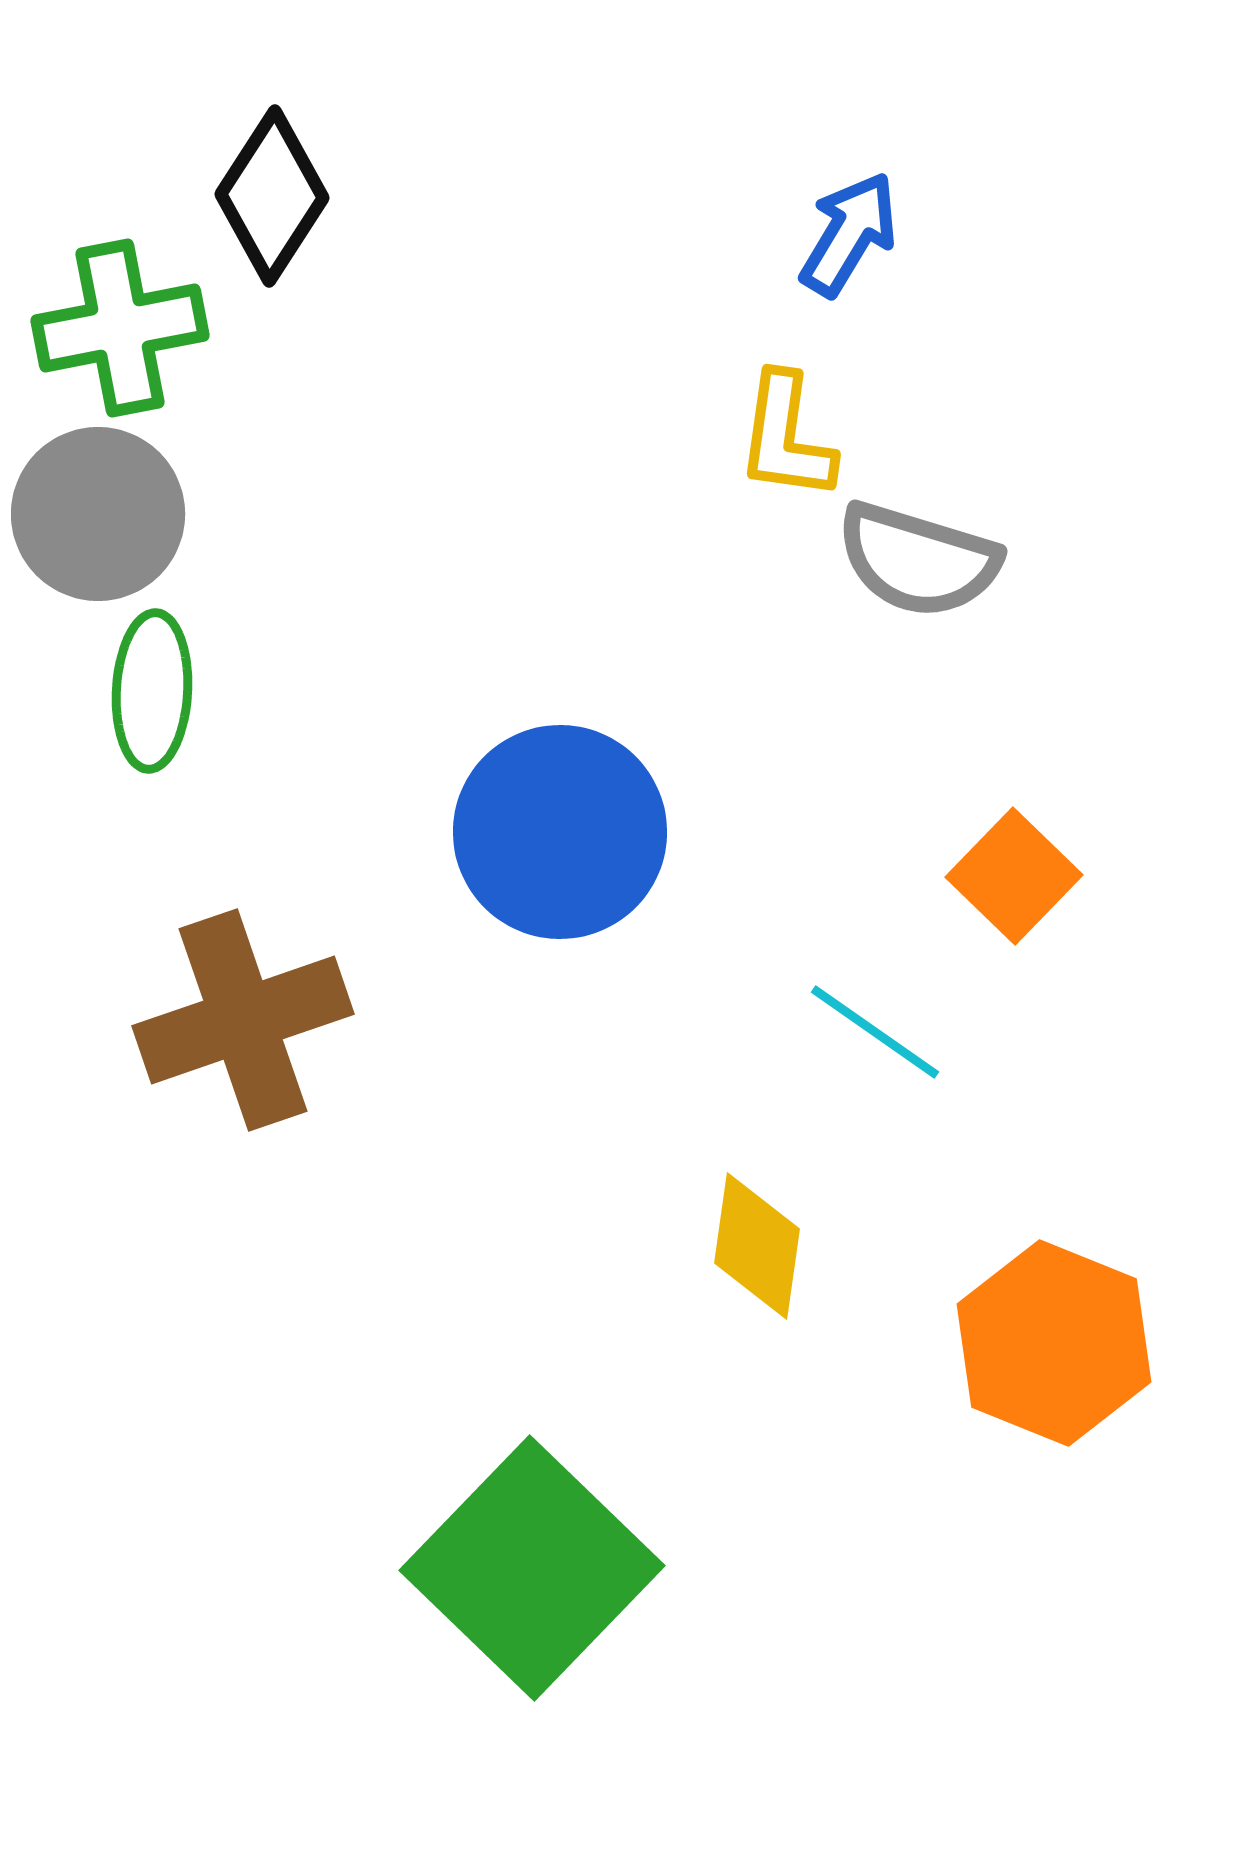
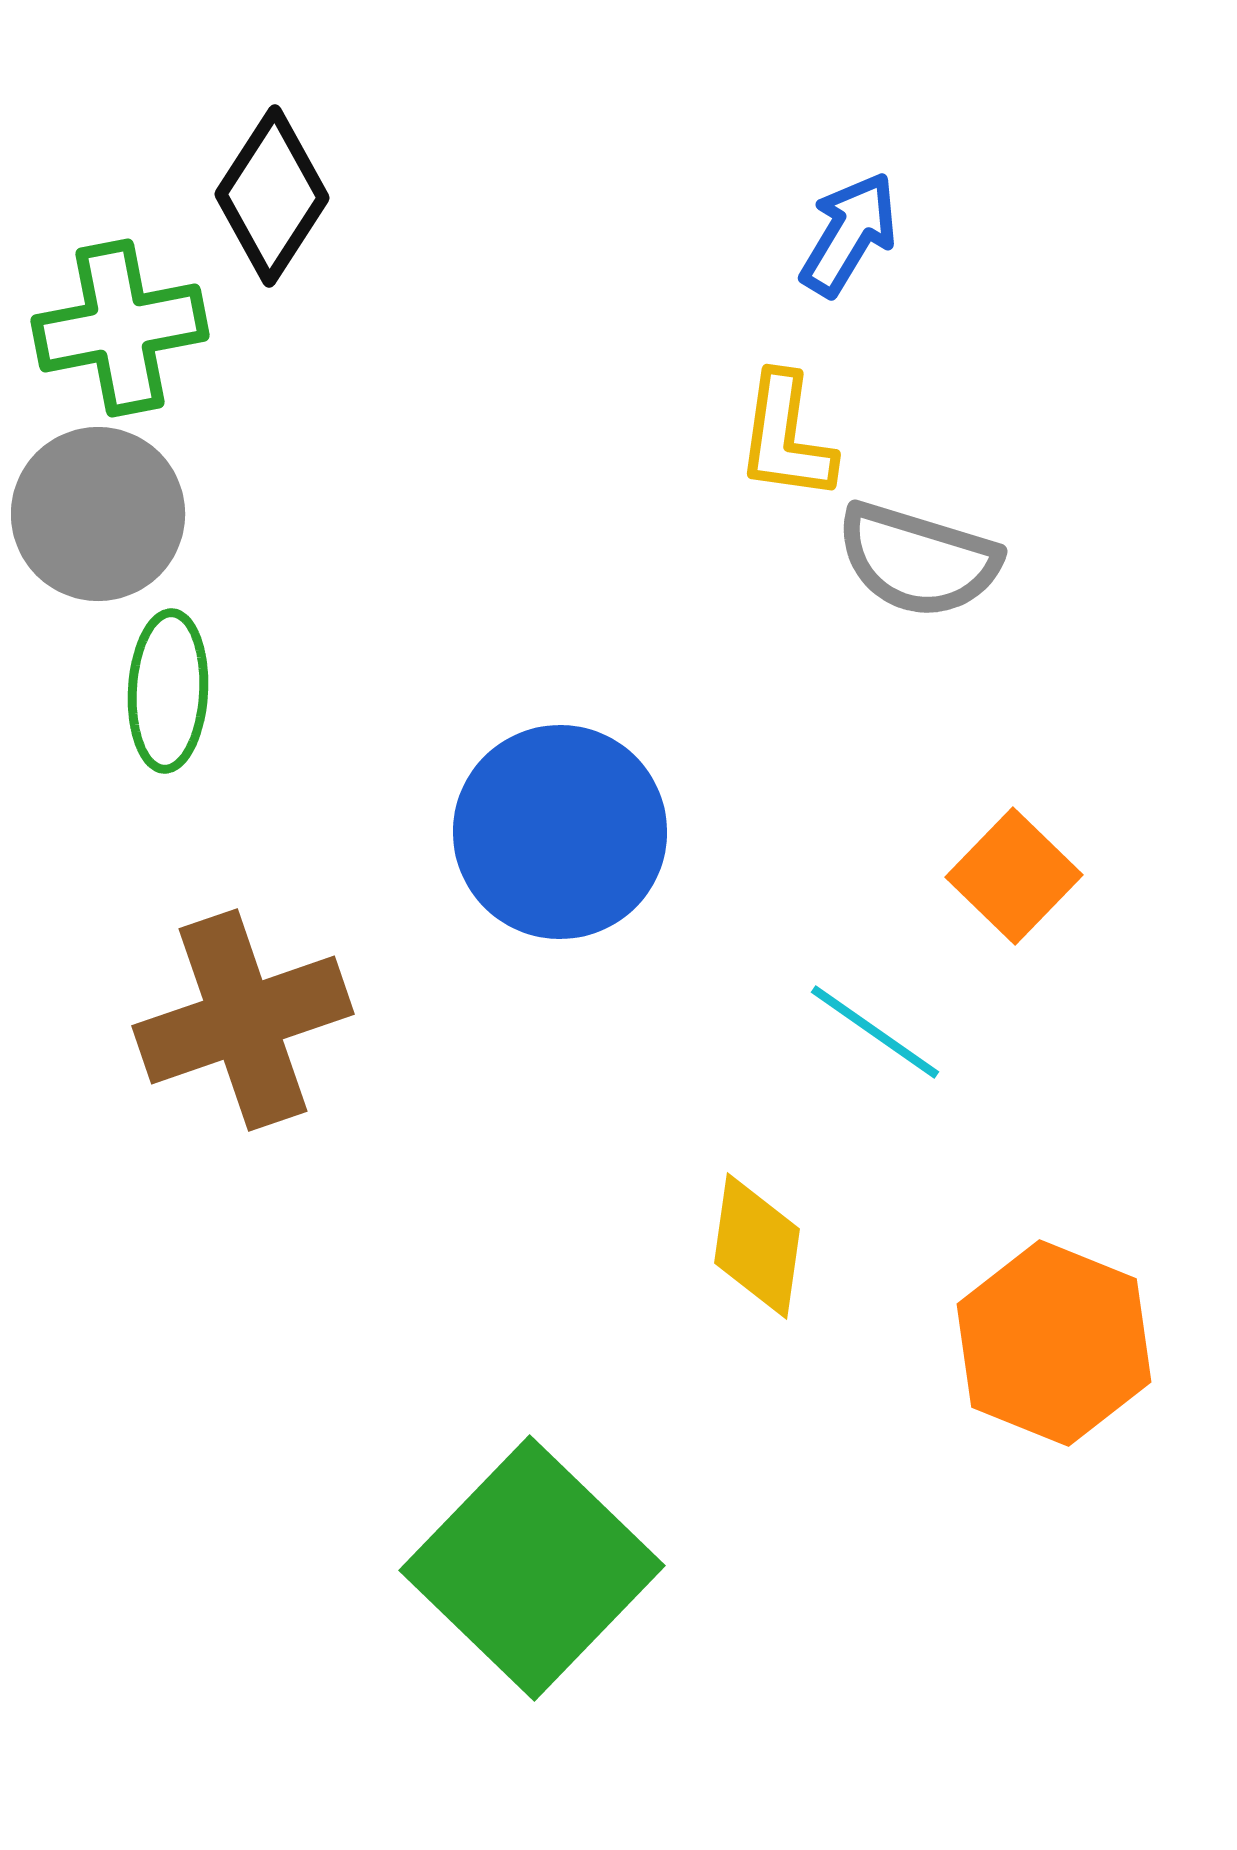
green ellipse: moved 16 px right
